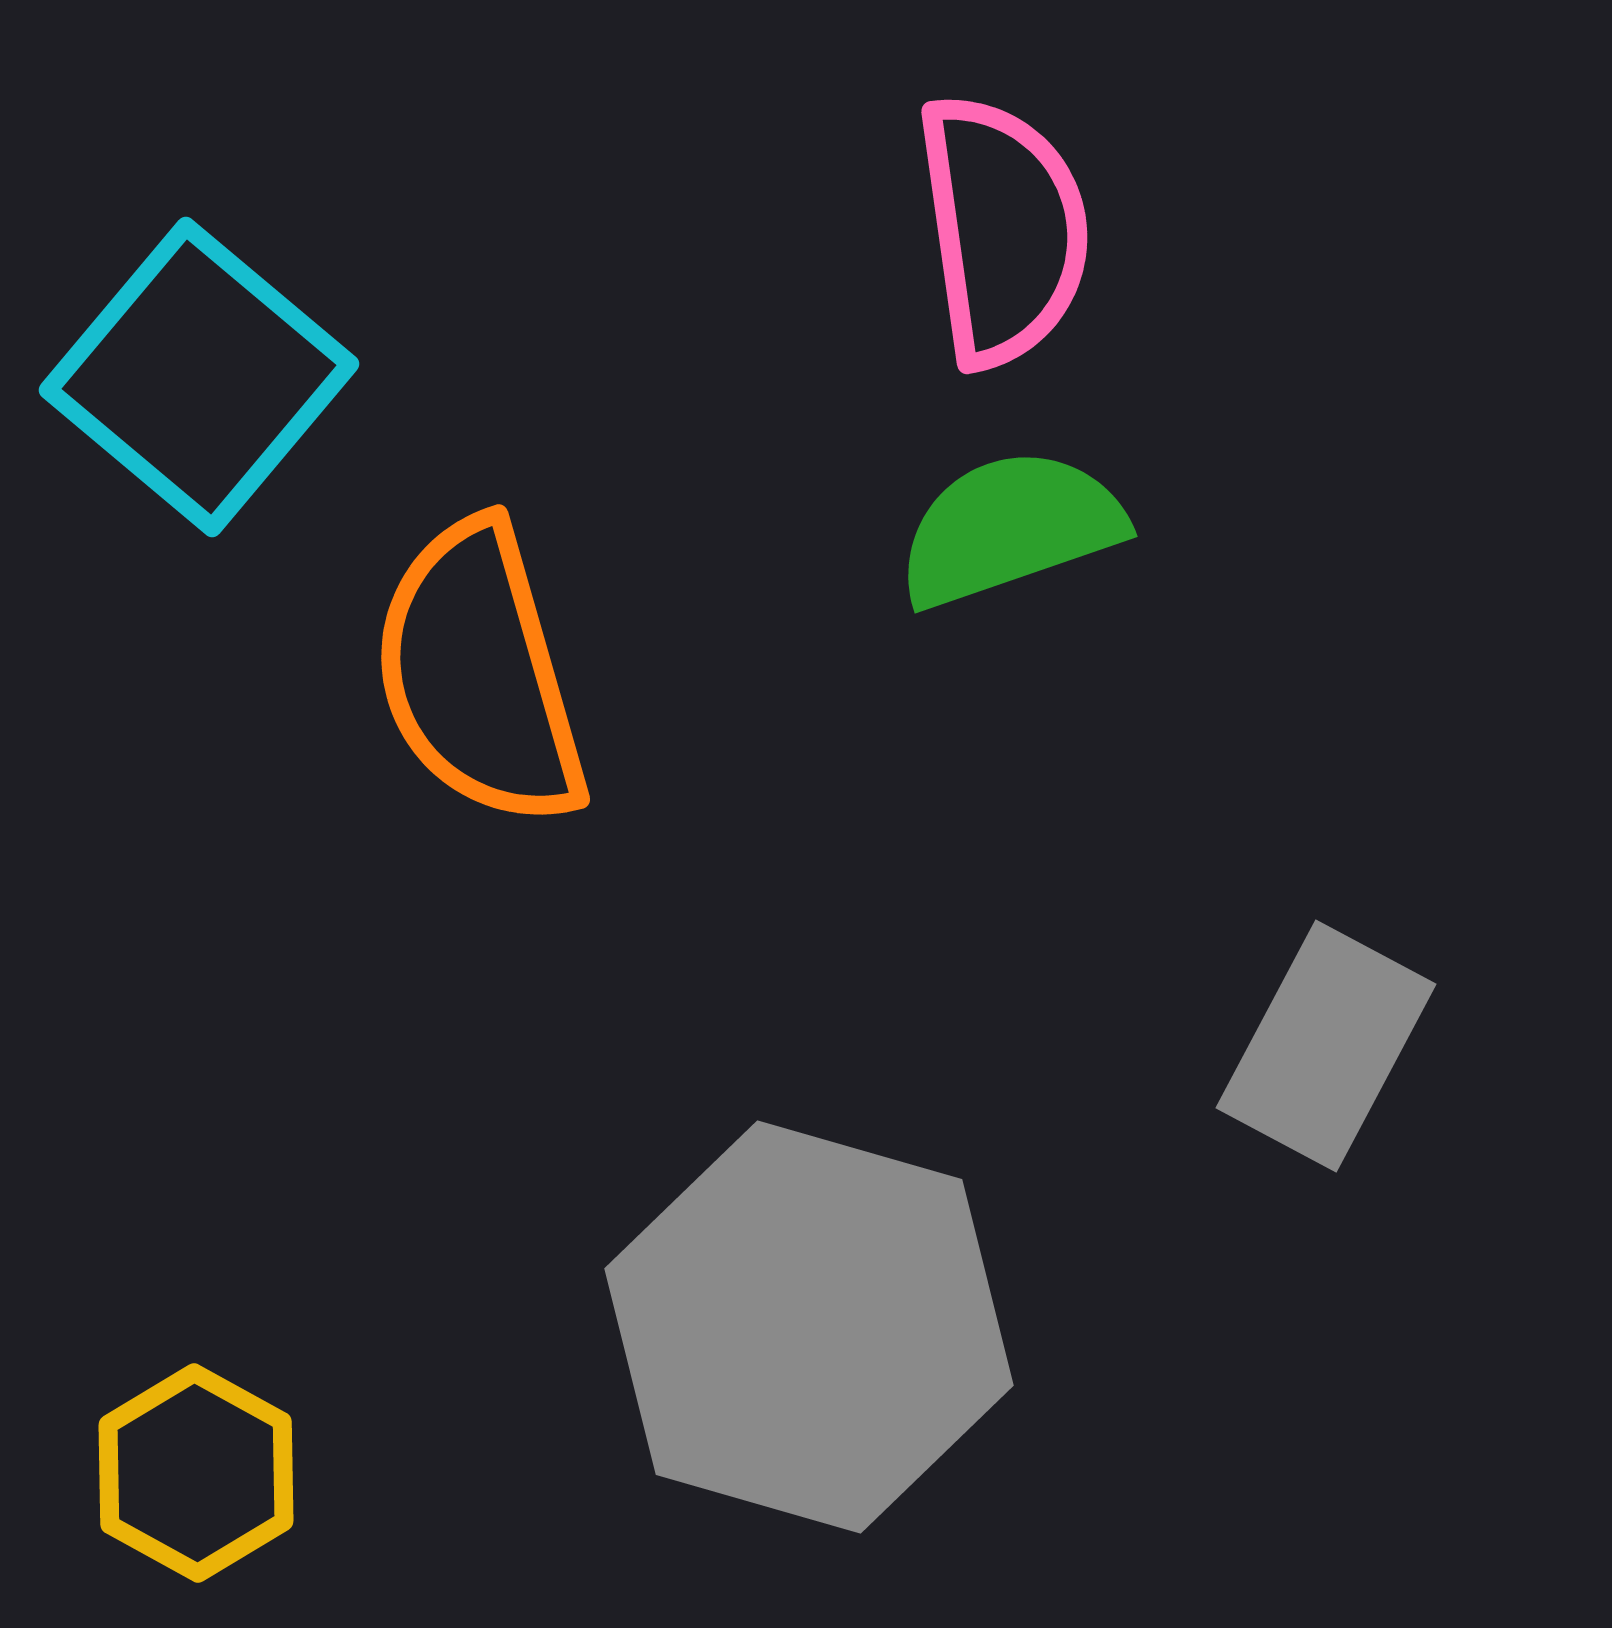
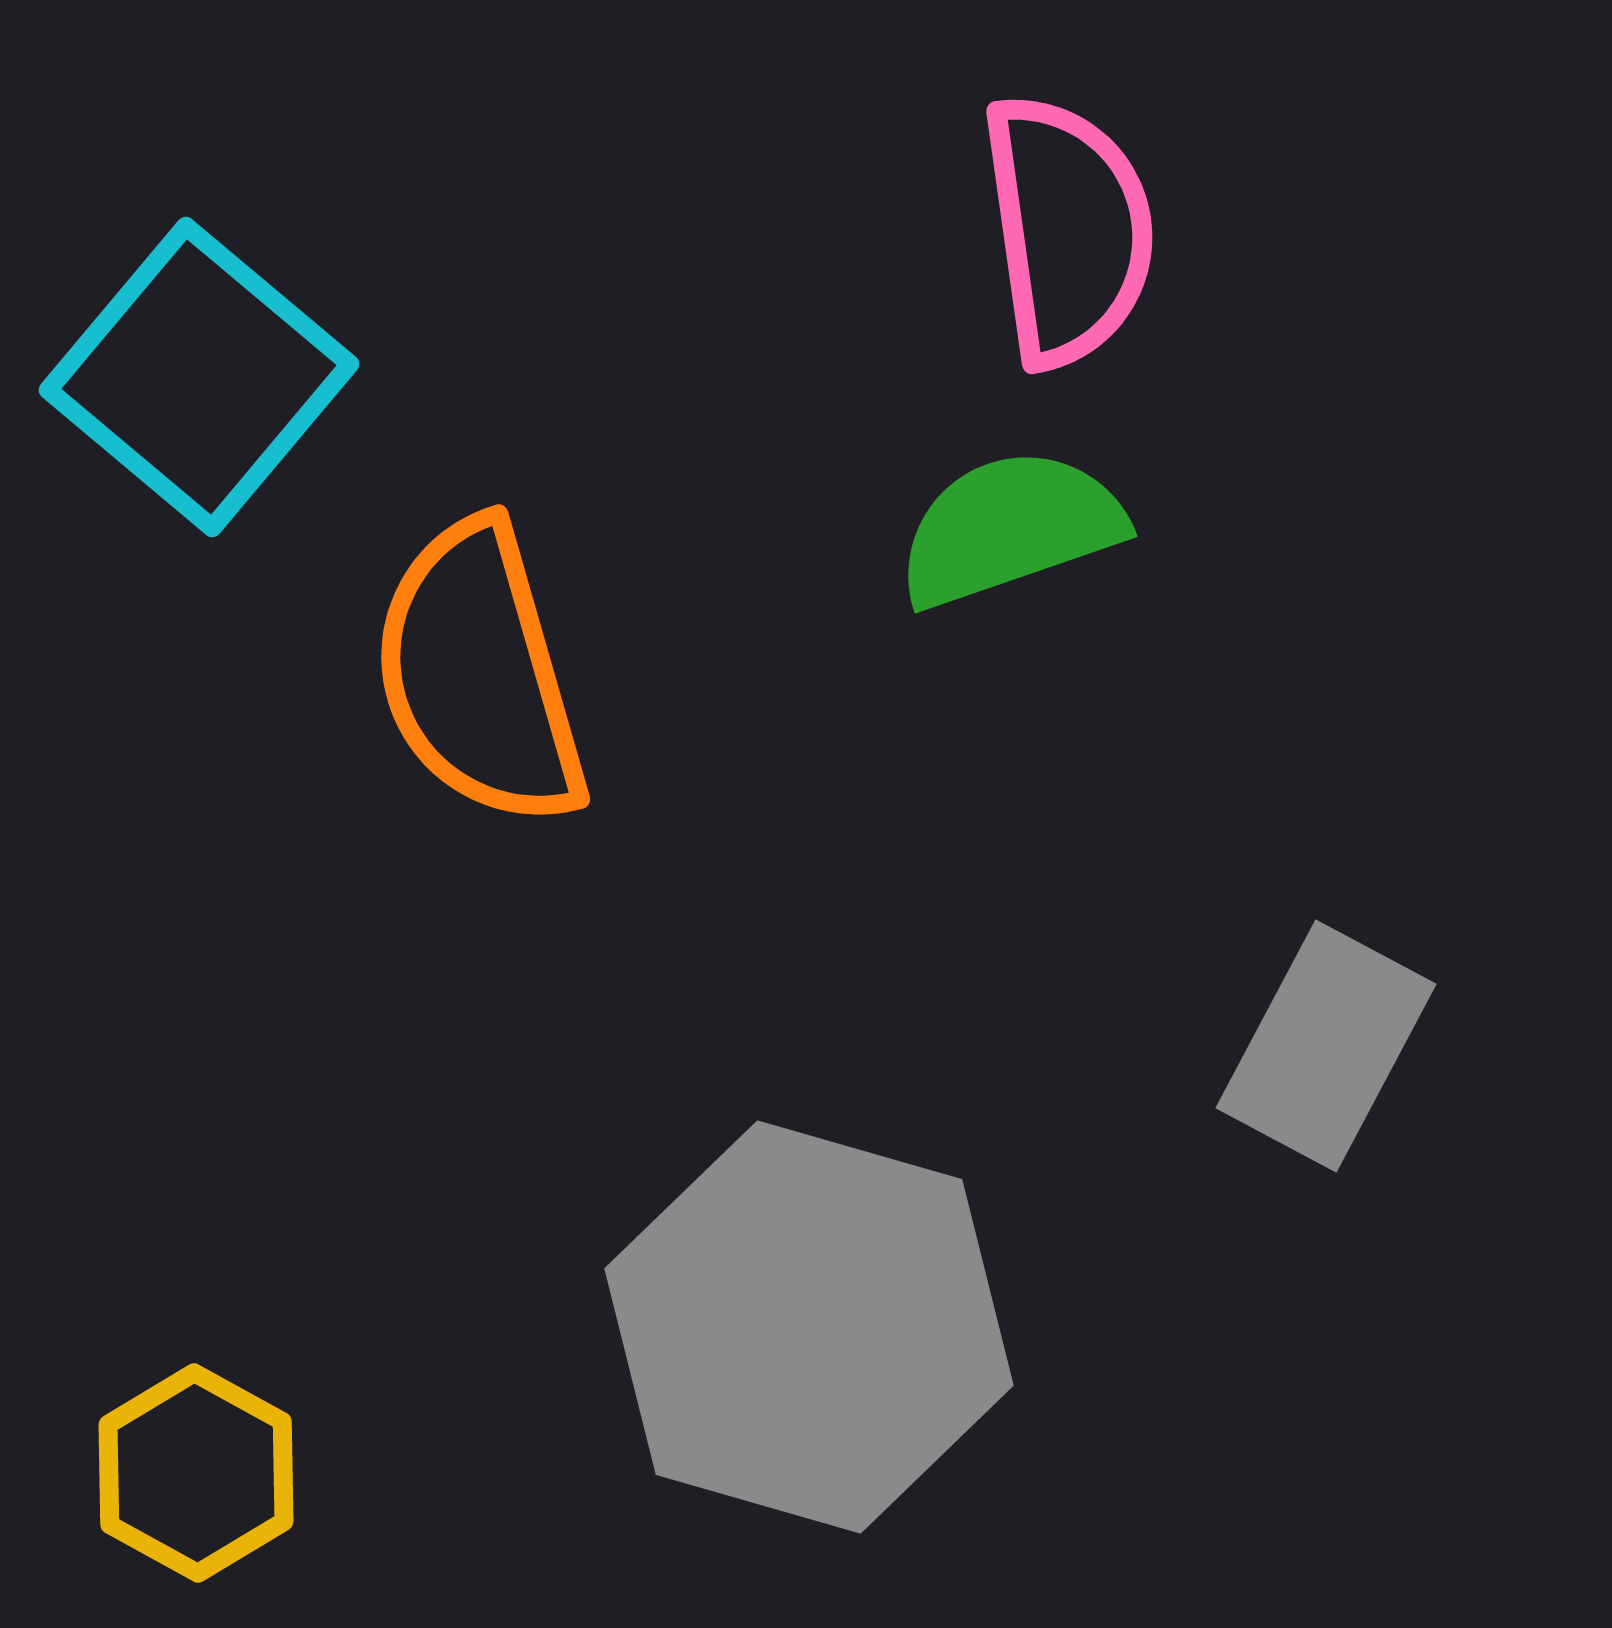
pink semicircle: moved 65 px right
